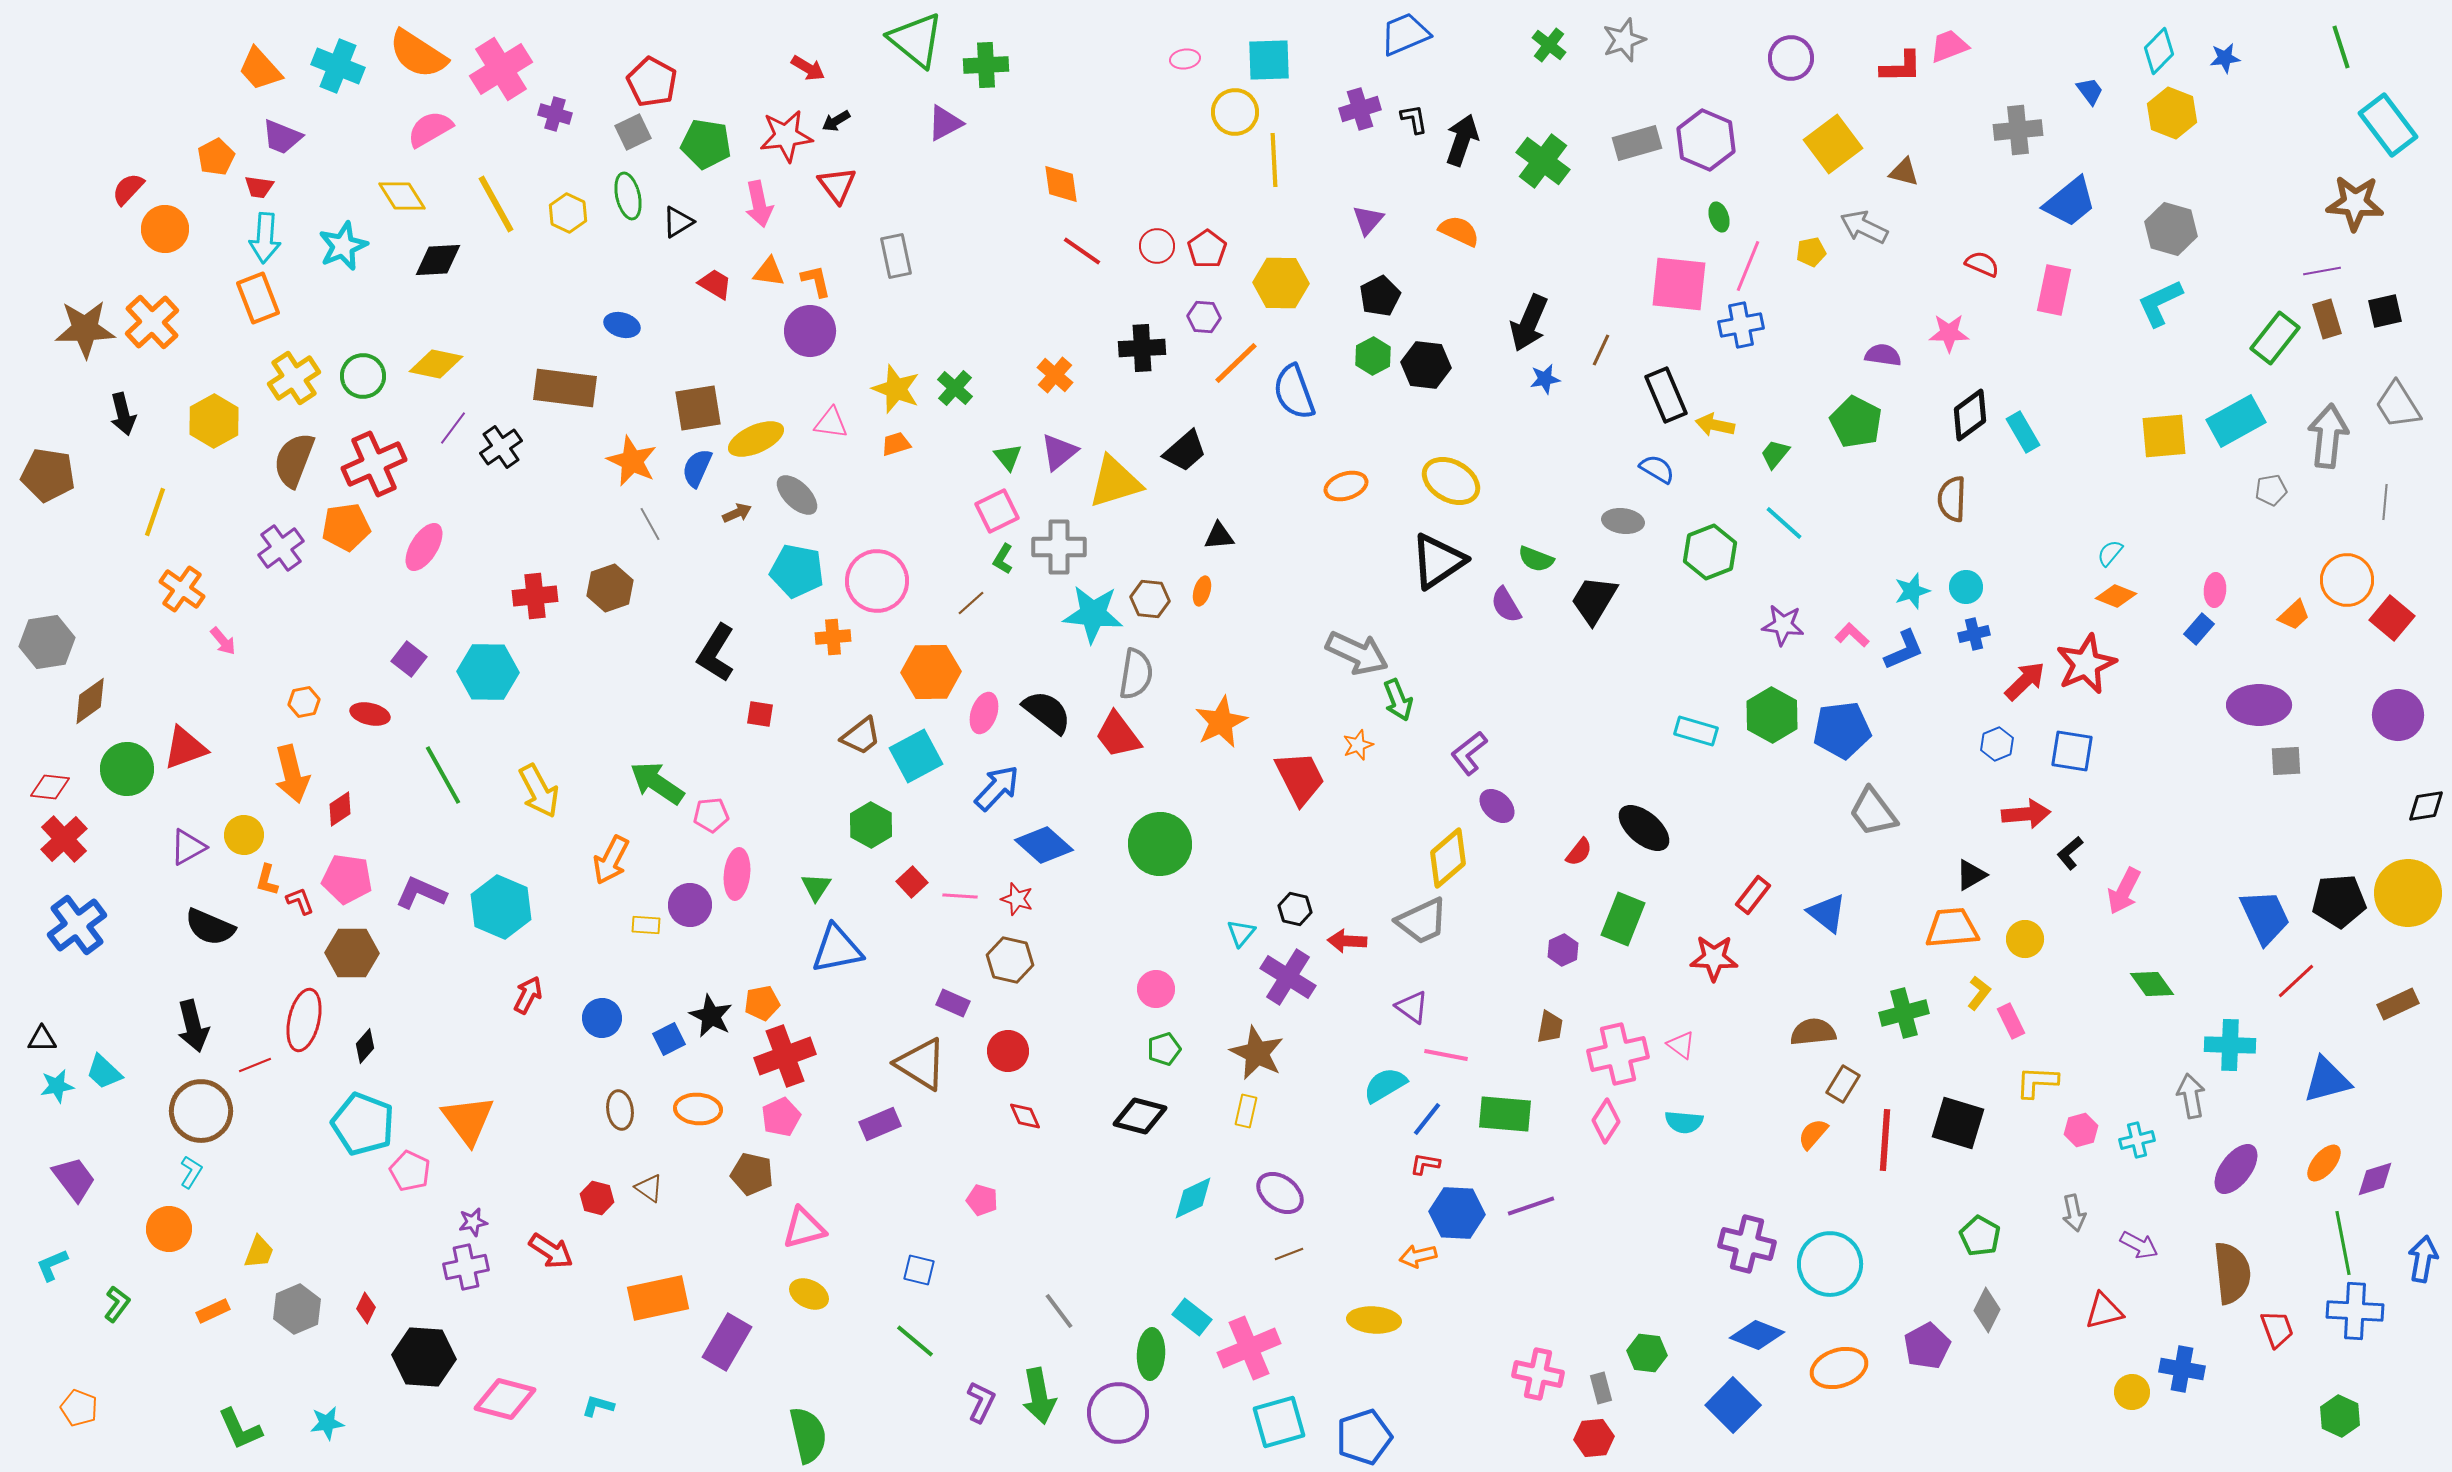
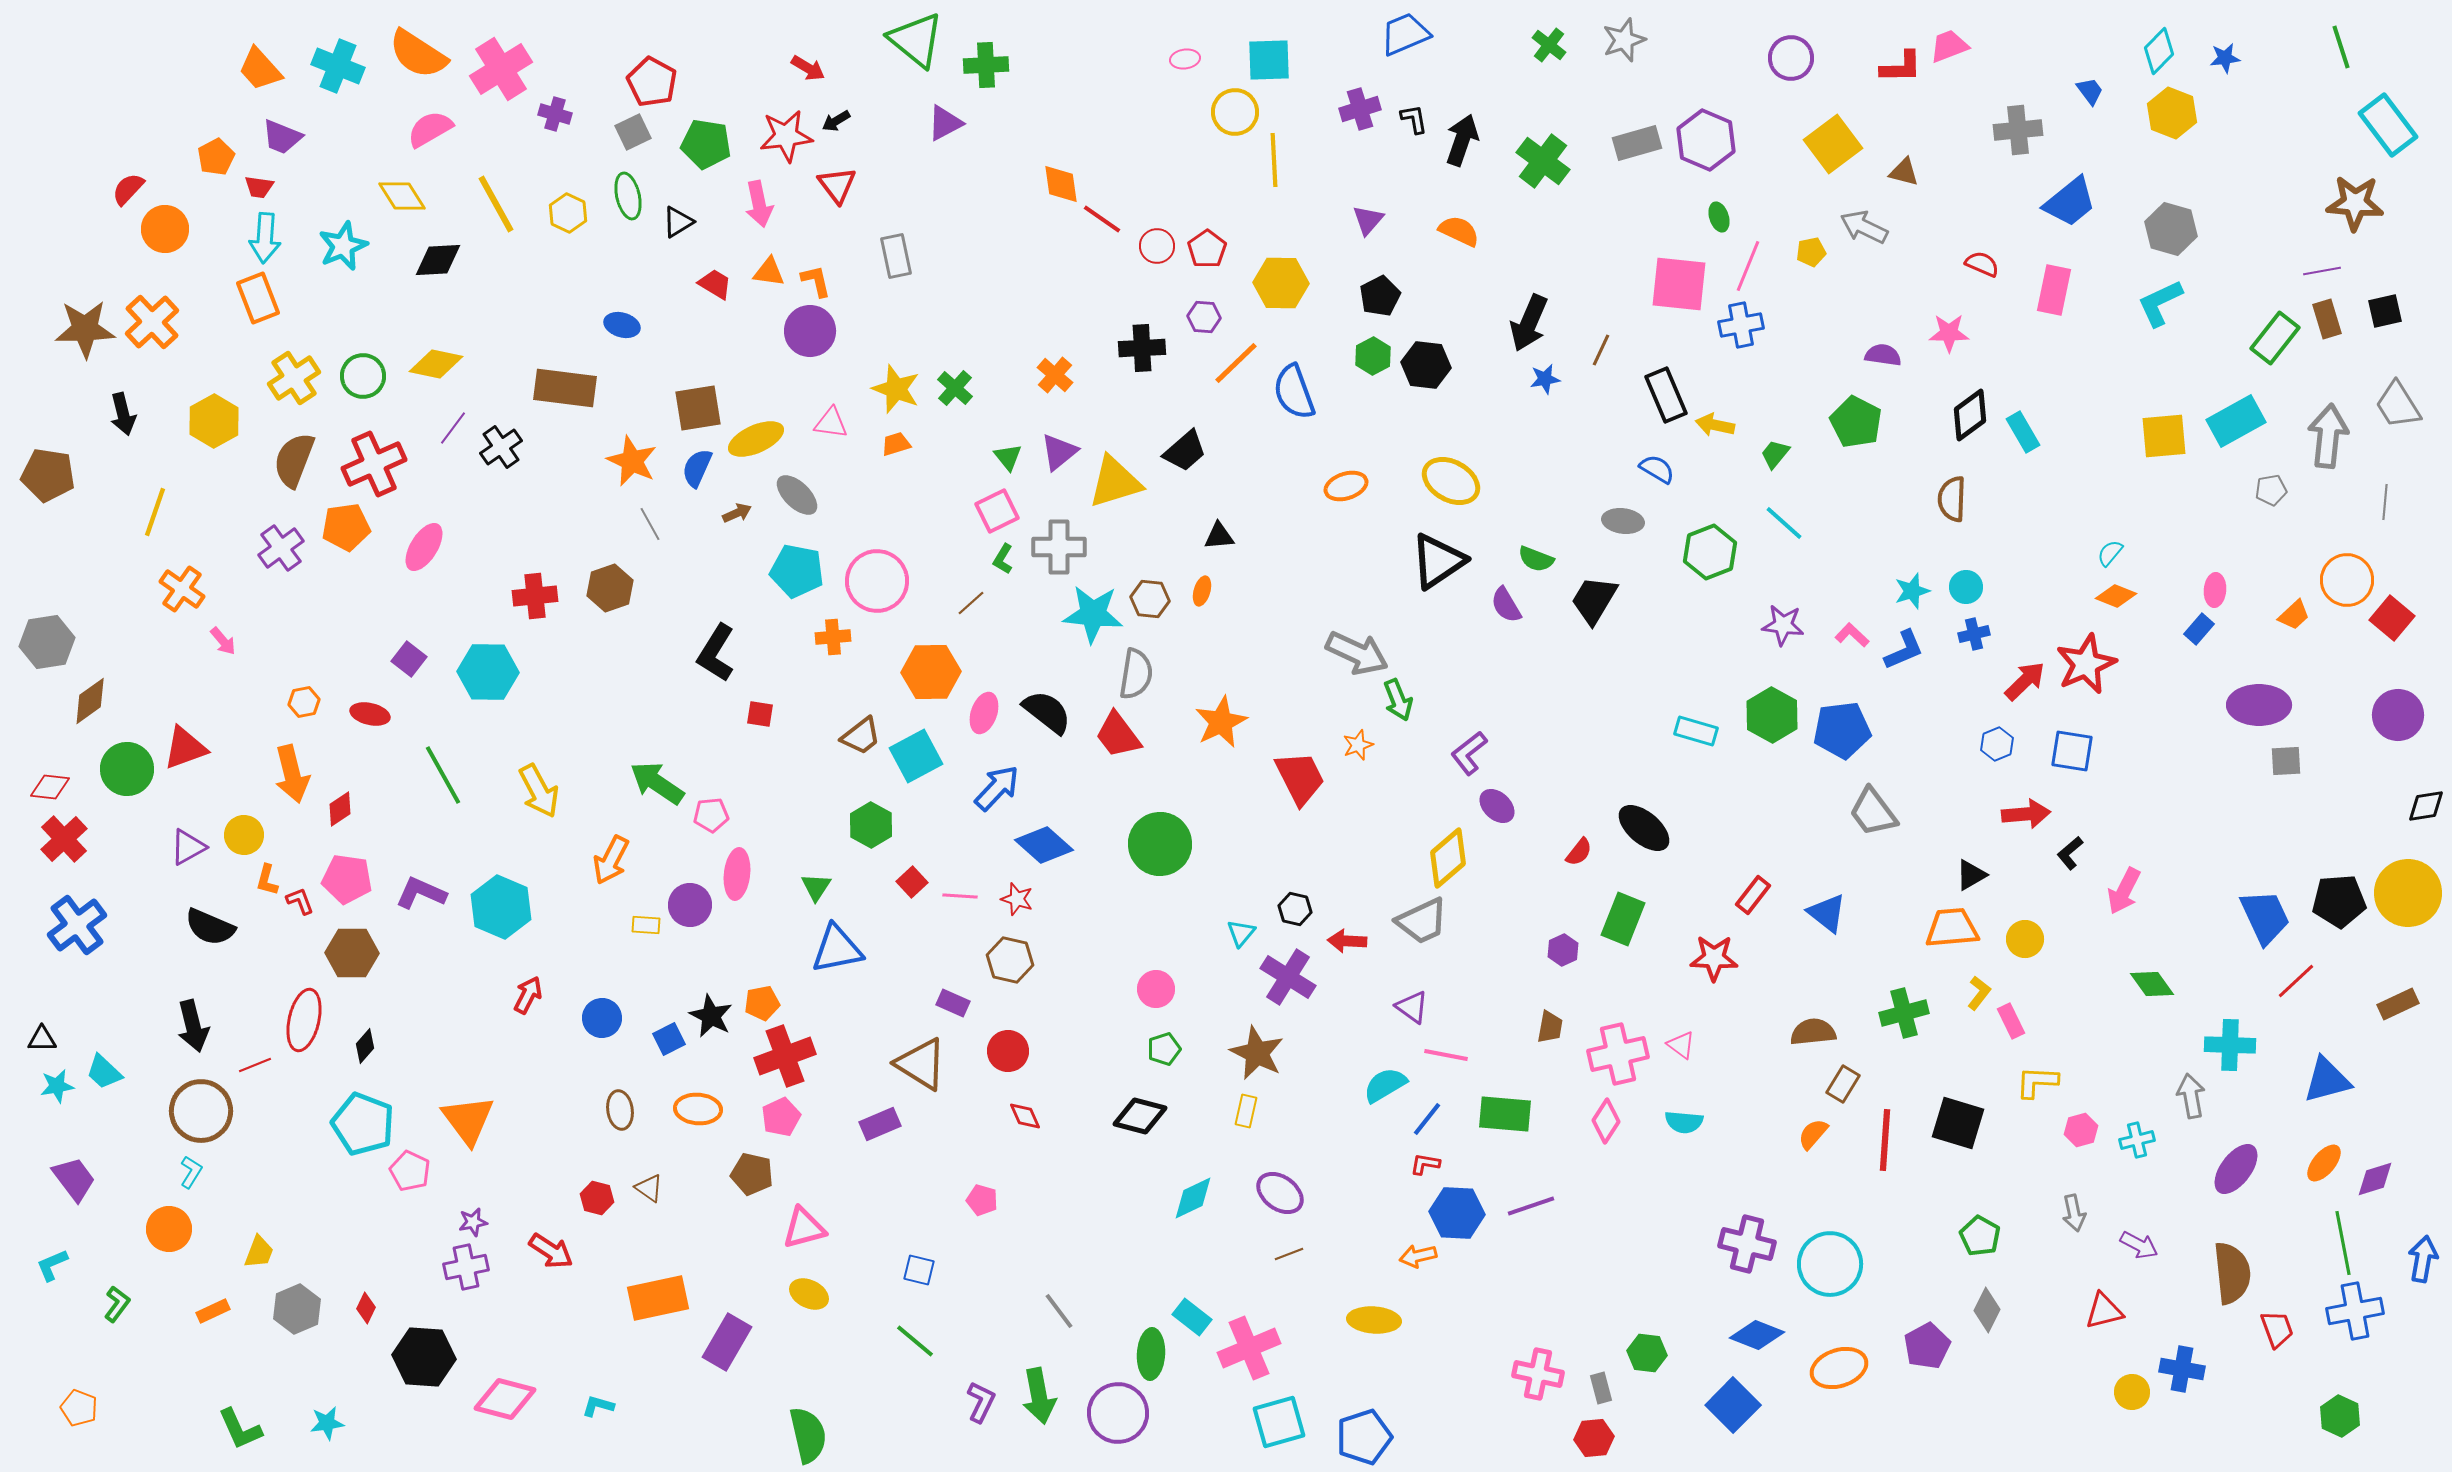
red line at (1082, 251): moved 20 px right, 32 px up
blue cross at (2355, 1311): rotated 14 degrees counterclockwise
